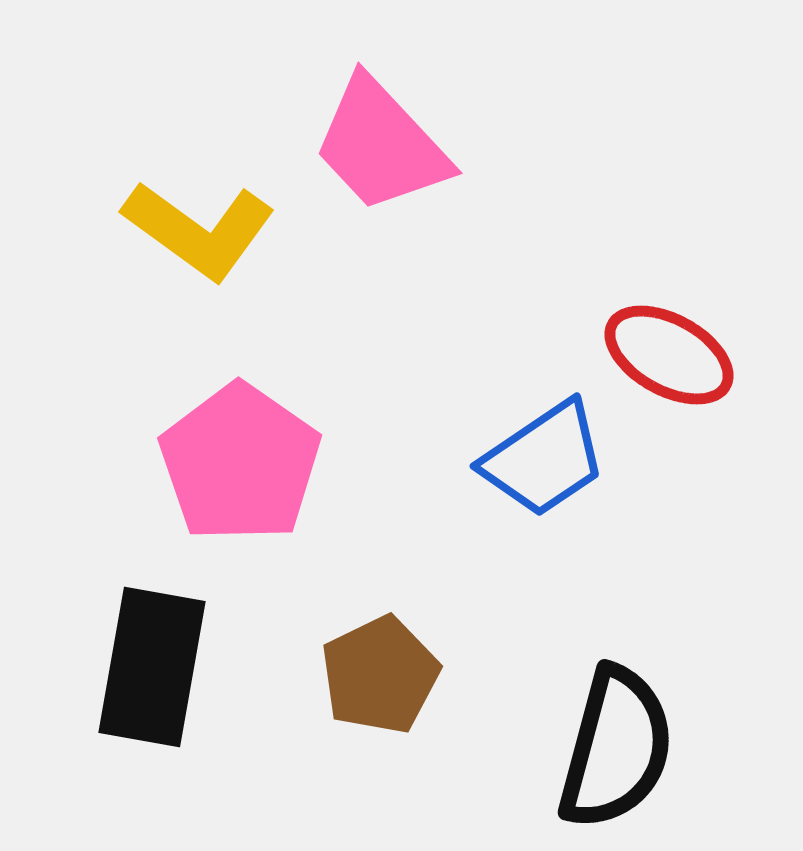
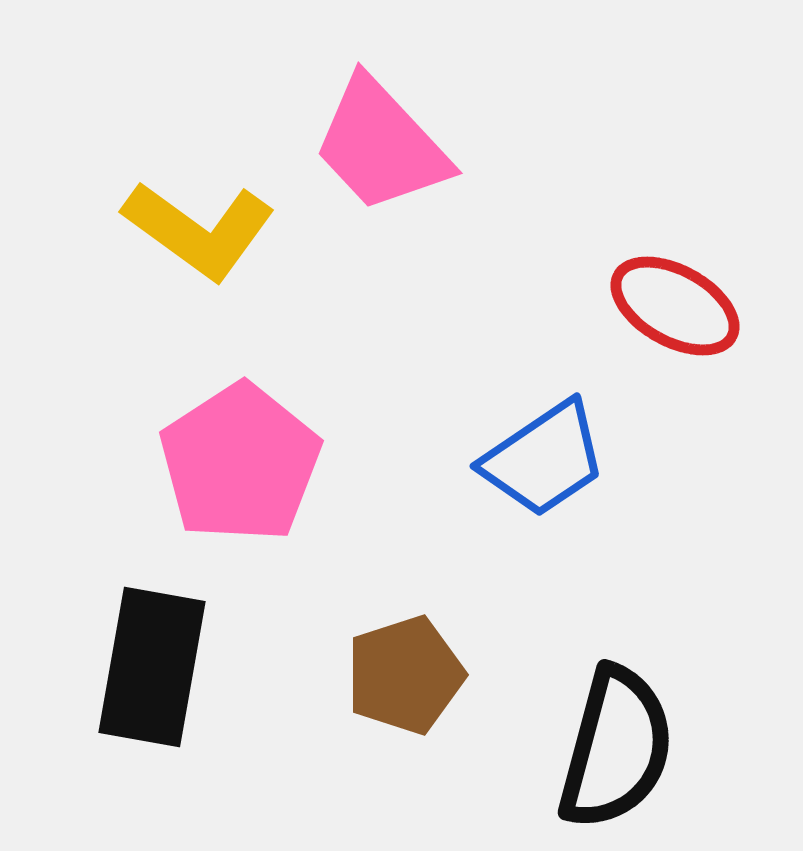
red ellipse: moved 6 px right, 49 px up
pink pentagon: rotated 4 degrees clockwise
brown pentagon: moved 25 px right; rotated 8 degrees clockwise
